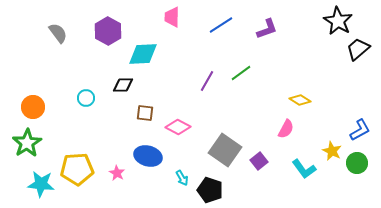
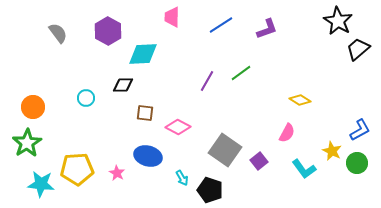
pink semicircle: moved 1 px right, 4 px down
